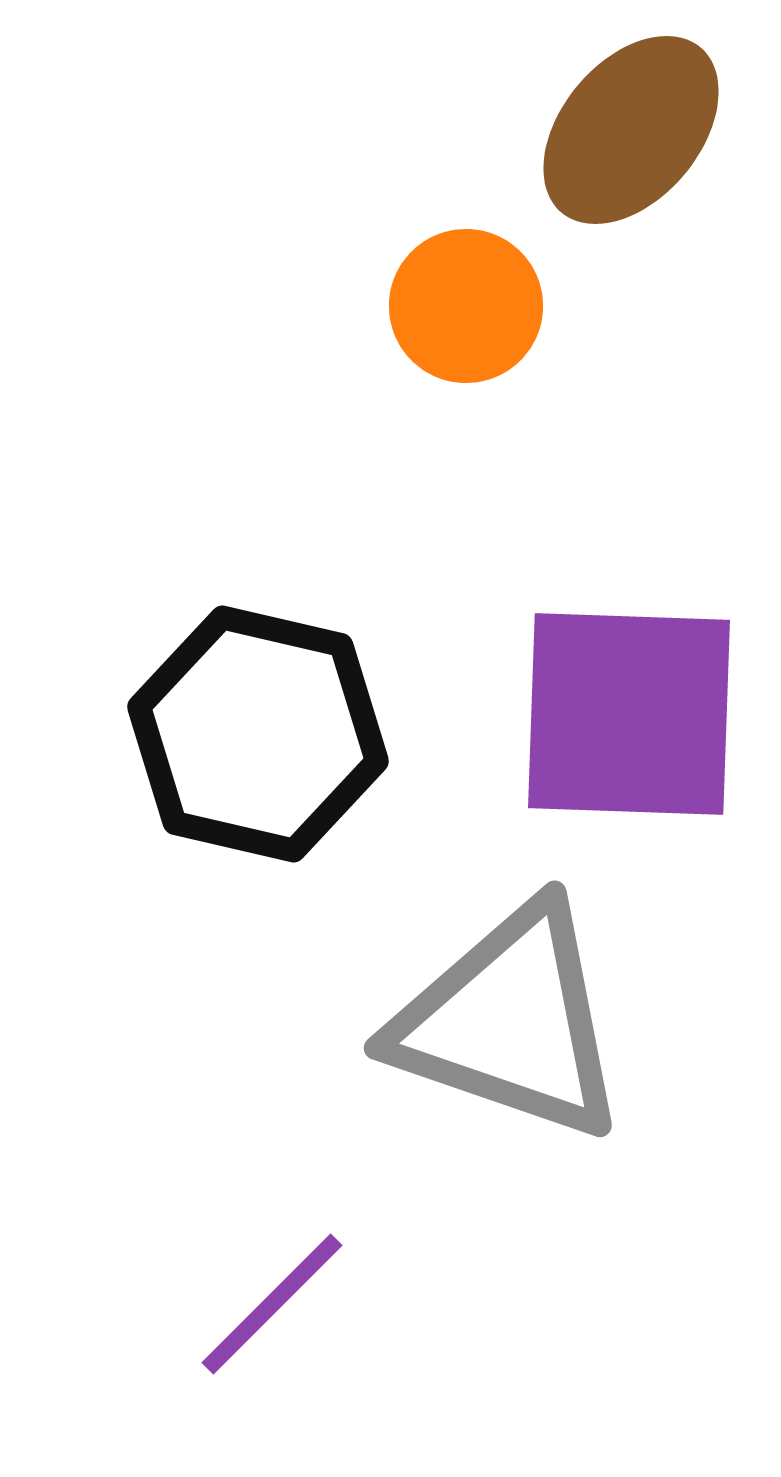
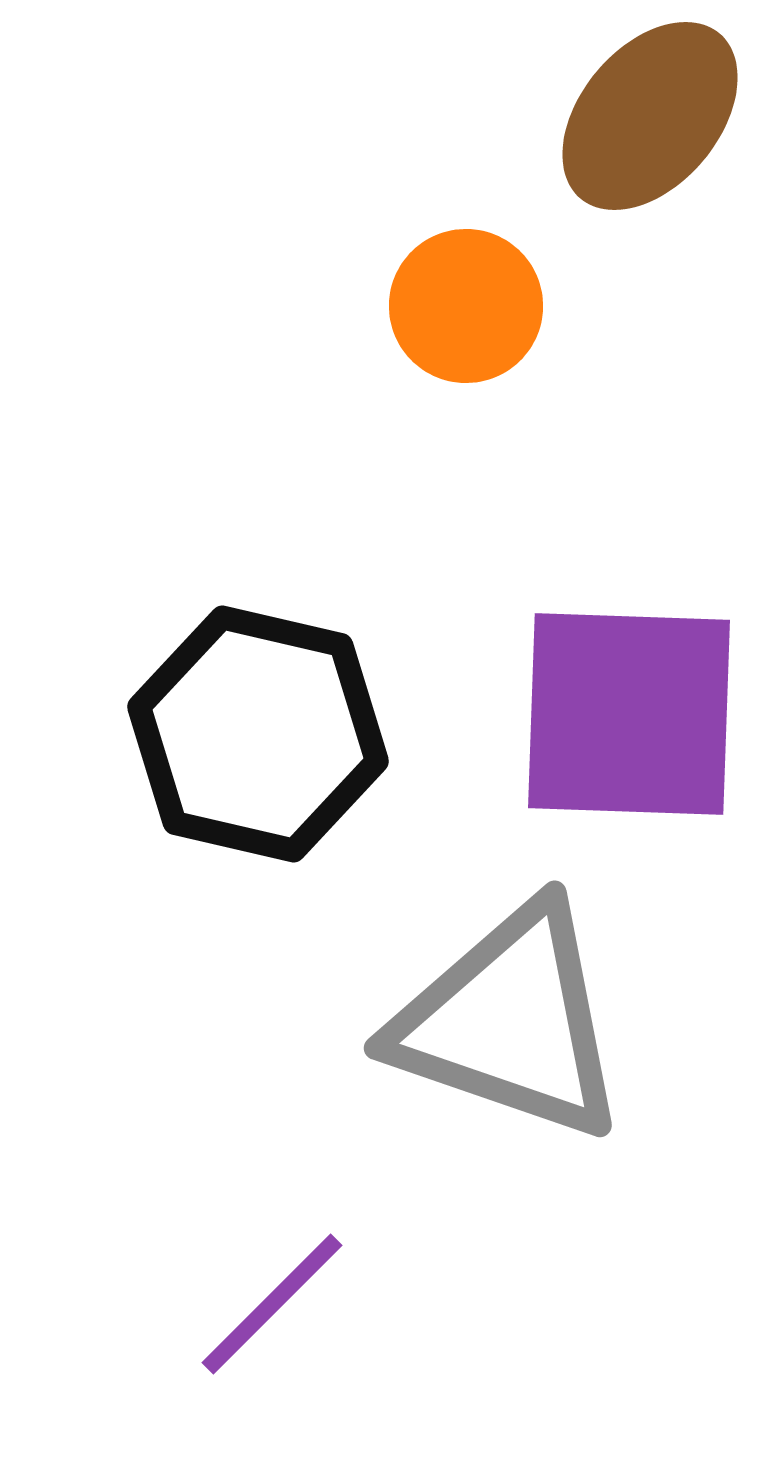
brown ellipse: moved 19 px right, 14 px up
